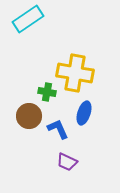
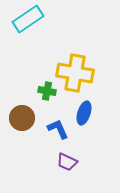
green cross: moved 1 px up
brown circle: moved 7 px left, 2 px down
